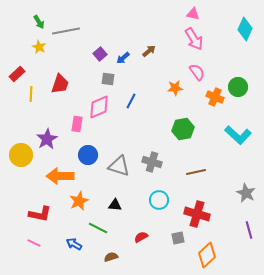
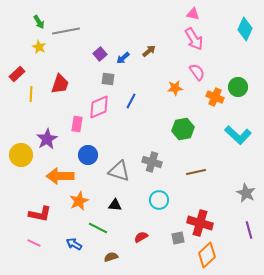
gray triangle at (119, 166): moved 5 px down
red cross at (197, 214): moved 3 px right, 9 px down
